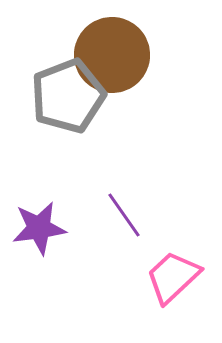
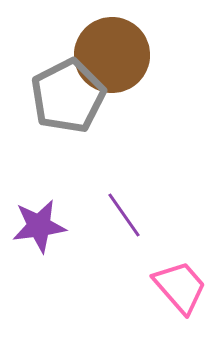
gray pentagon: rotated 6 degrees counterclockwise
purple star: moved 2 px up
pink trapezoid: moved 7 px right, 10 px down; rotated 92 degrees clockwise
